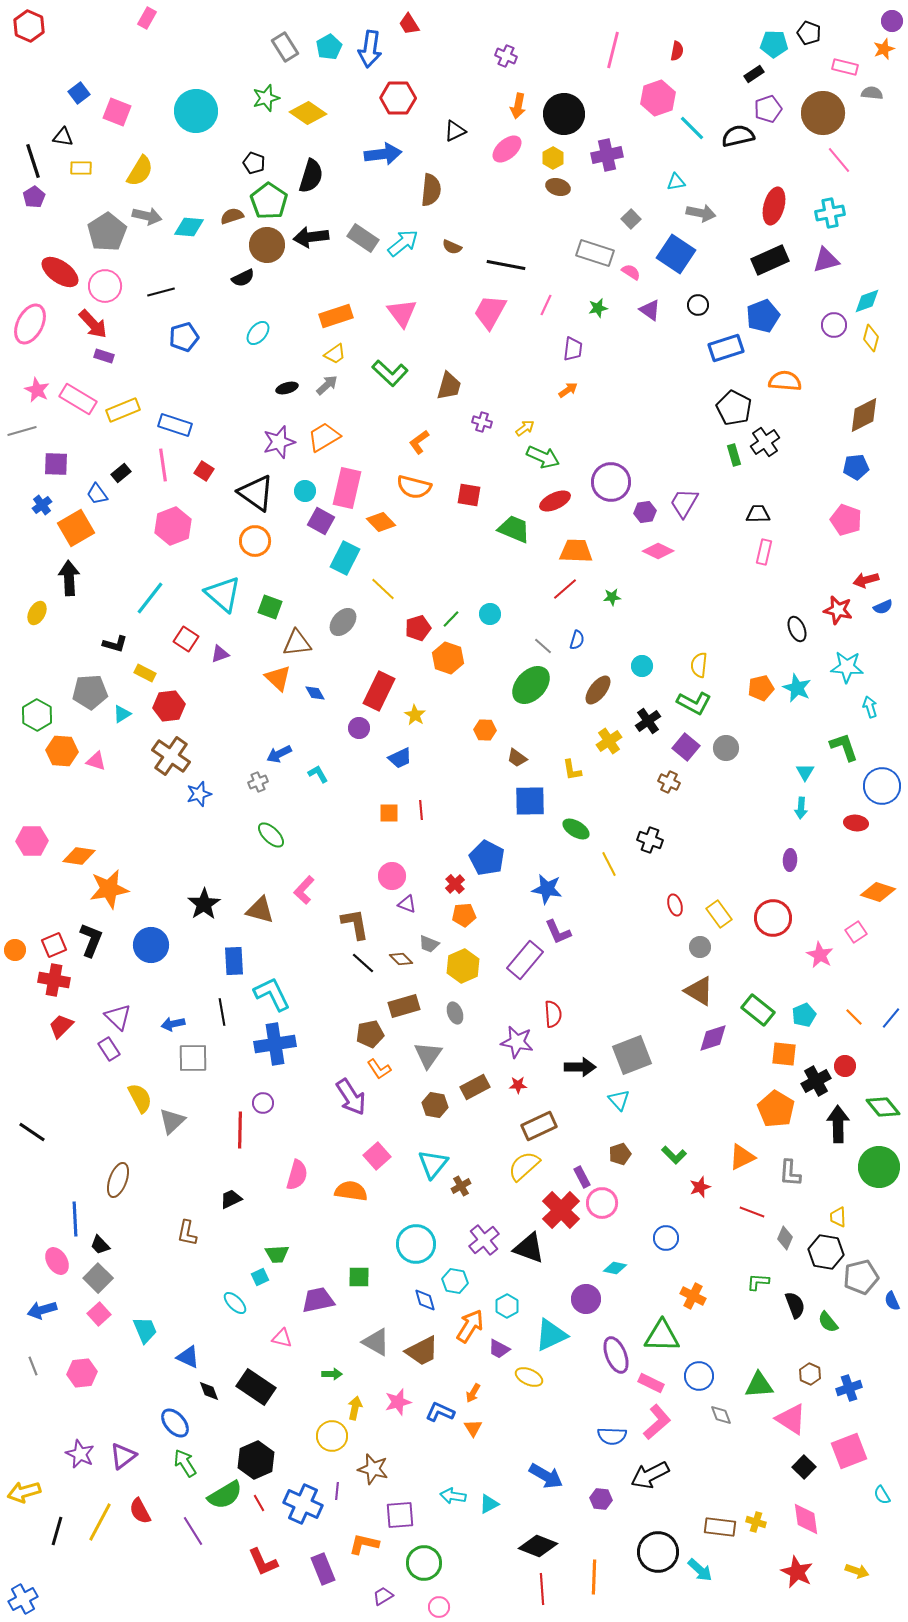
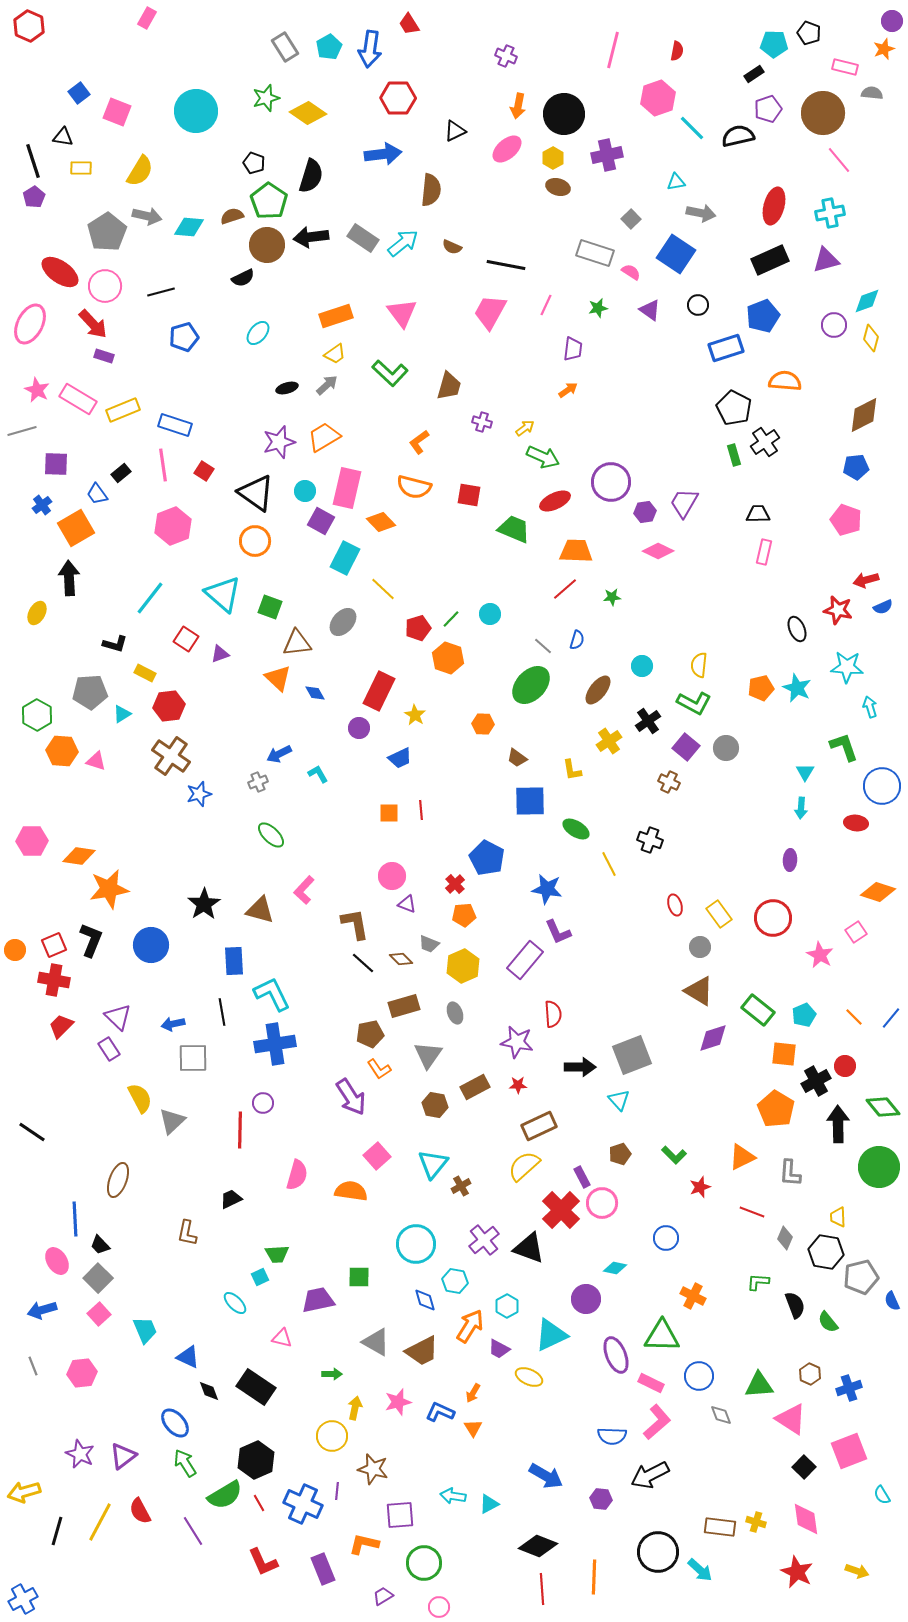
orange hexagon at (485, 730): moved 2 px left, 6 px up
